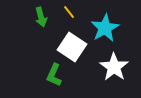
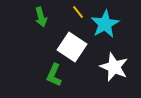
yellow line: moved 9 px right
cyan star: moved 4 px up
white star: rotated 12 degrees counterclockwise
